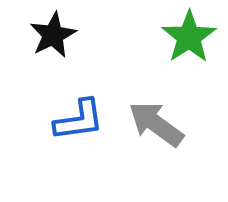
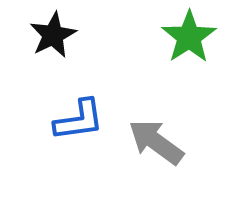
gray arrow: moved 18 px down
